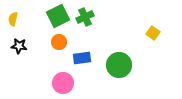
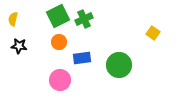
green cross: moved 1 px left, 2 px down
pink circle: moved 3 px left, 3 px up
